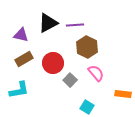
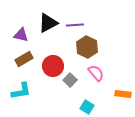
red circle: moved 3 px down
cyan L-shape: moved 2 px right, 1 px down
